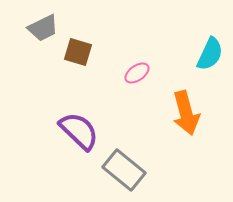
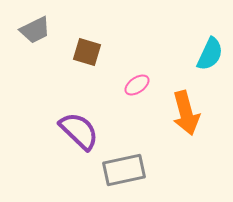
gray trapezoid: moved 8 px left, 2 px down
brown square: moved 9 px right
pink ellipse: moved 12 px down
gray rectangle: rotated 51 degrees counterclockwise
